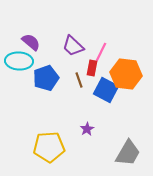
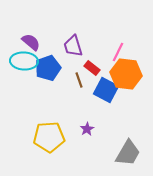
purple trapezoid: rotated 30 degrees clockwise
pink line: moved 17 px right
cyan ellipse: moved 5 px right
red rectangle: rotated 63 degrees counterclockwise
blue pentagon: moved 2 px right, 10 px up
yellow pentagon: moved 10 px up
